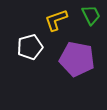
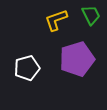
white pentagon: moved 3 px left, 21 px down
purple pentagon: rotated 28 degrees counterclockwise
